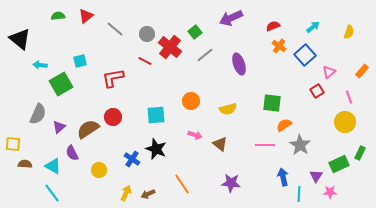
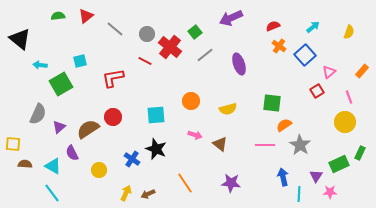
orange line at (182, 184): moved 3 px right, 1 px up
